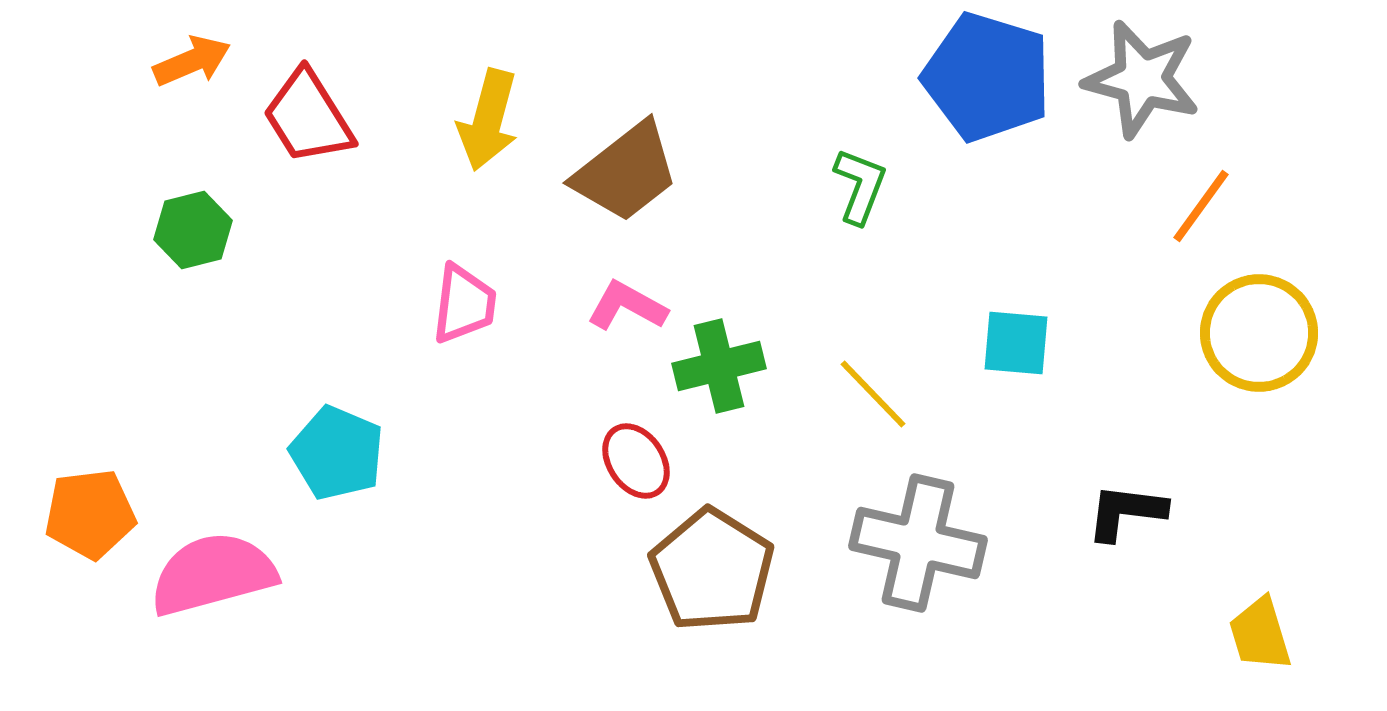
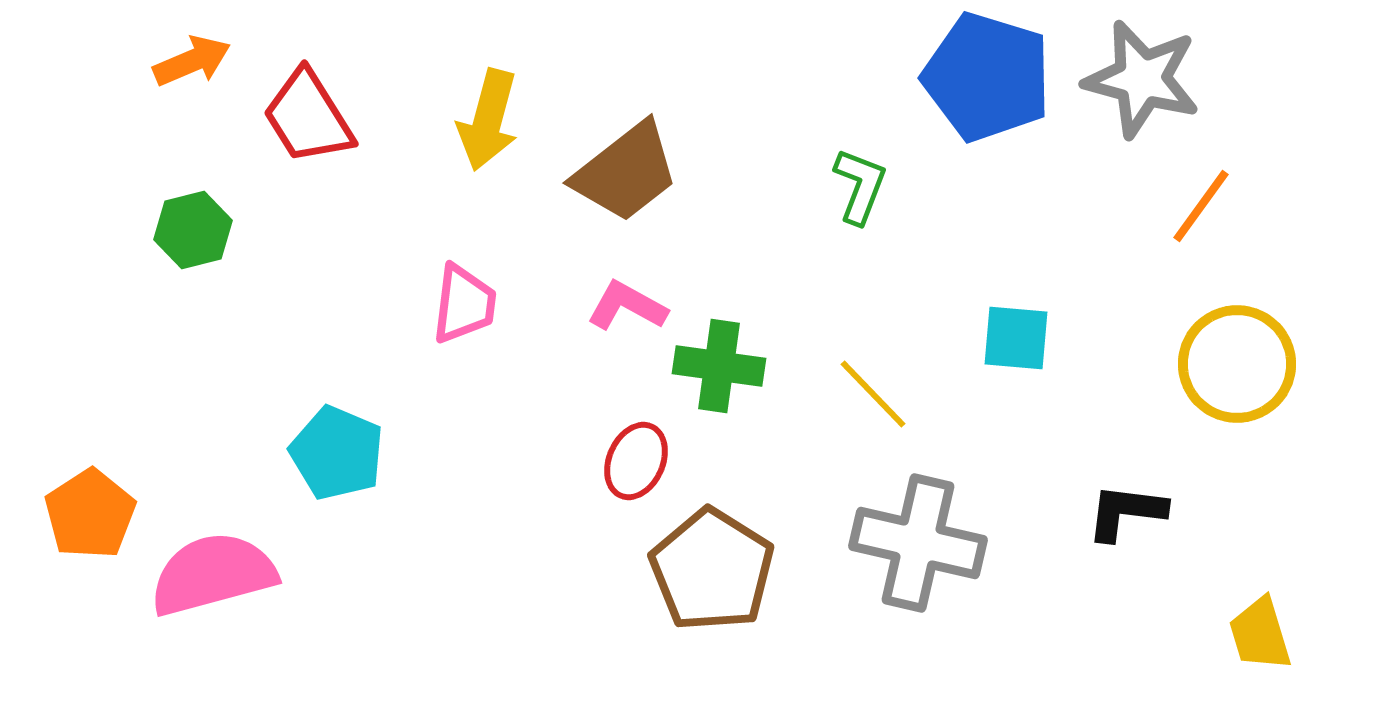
yellow circle: moved 22 px left, 31 px down
cyan square: moved 5 px up
green cross: rotated 22 degrees clockwise
red ellipse: rotated 58 degrees clockwise
orange pentagon: rotated 26 degrees counterclockwise
